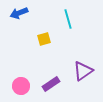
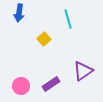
blue arrow: rotated 60 degrees counterclockwise
yellow square: rotated 24 degrees counterclockwise
